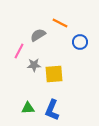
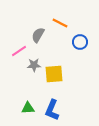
gray semicircle: rotated 28 degrees counterclockwise
pink line: rotated 28 degrees clockwise
